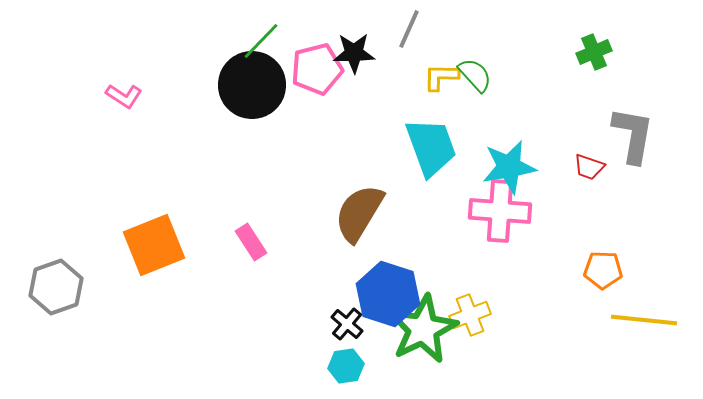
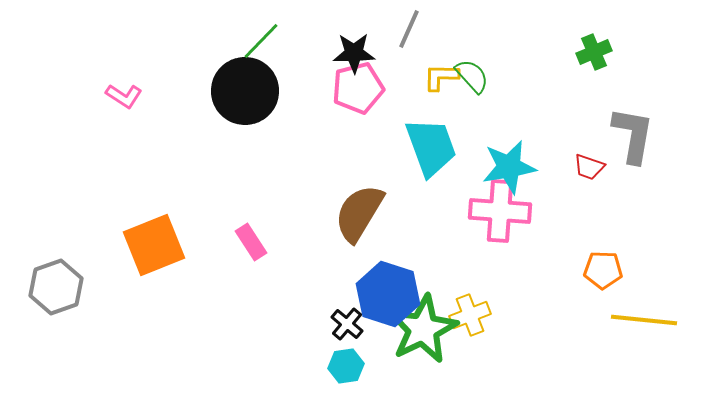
pink pentagon: moved 41 px right, 19 px down
green semicircle: moved 3 px left, 1 px down
black circle: moved 7 px left, 6 px down
